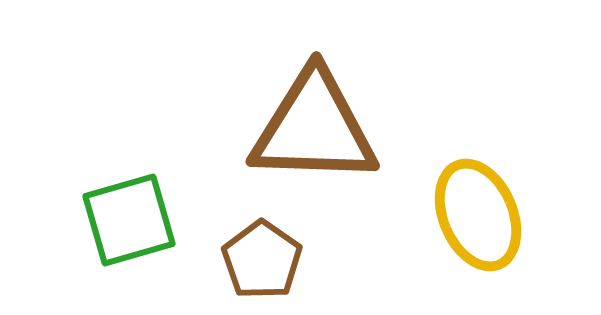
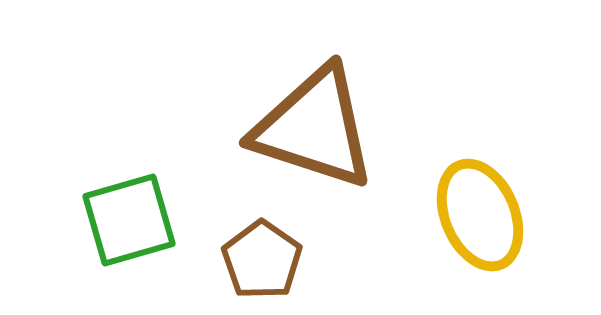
brown triangle: rotated 16 degrees clockwise
yellow ellipse: moved 2 px right
